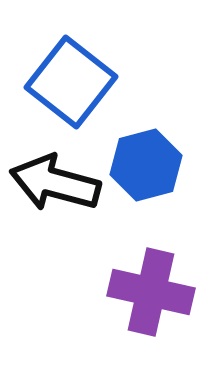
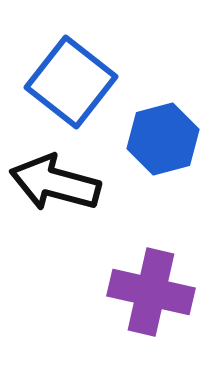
blue hexagon: moved 17 px right, 26 px up
